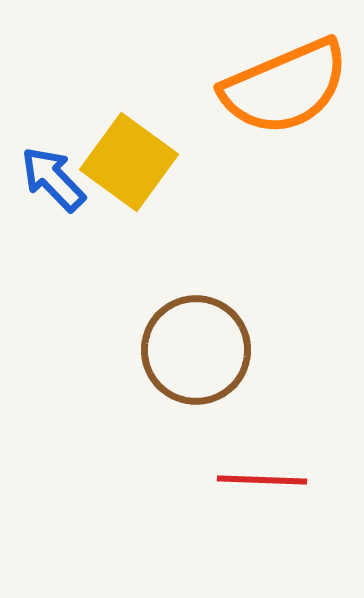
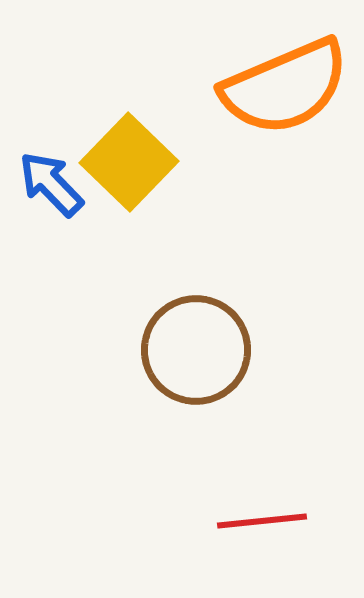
yellow square: rotated 8 degrees clockwise
blue arrow: moved 2 px left, 5 px down
red line: moved 41 px down; rotated 8 degrees counterclockwise
